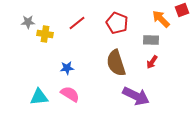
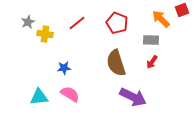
gray star: rotated 24 degrees counterclockwise
blue star: moved 3 px left
purple arrow: moved 3 px left, 1 px down
